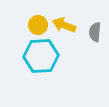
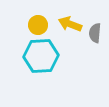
yellow arrow: moved 6 px right, 1 px up
gray semicircle: moved 1 px down
